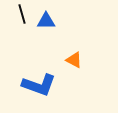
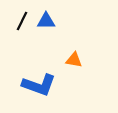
black line: moved 7 px down; rotated 42 degrees clockwise
orange triangle: rotated 18 degrees counterclockwise
